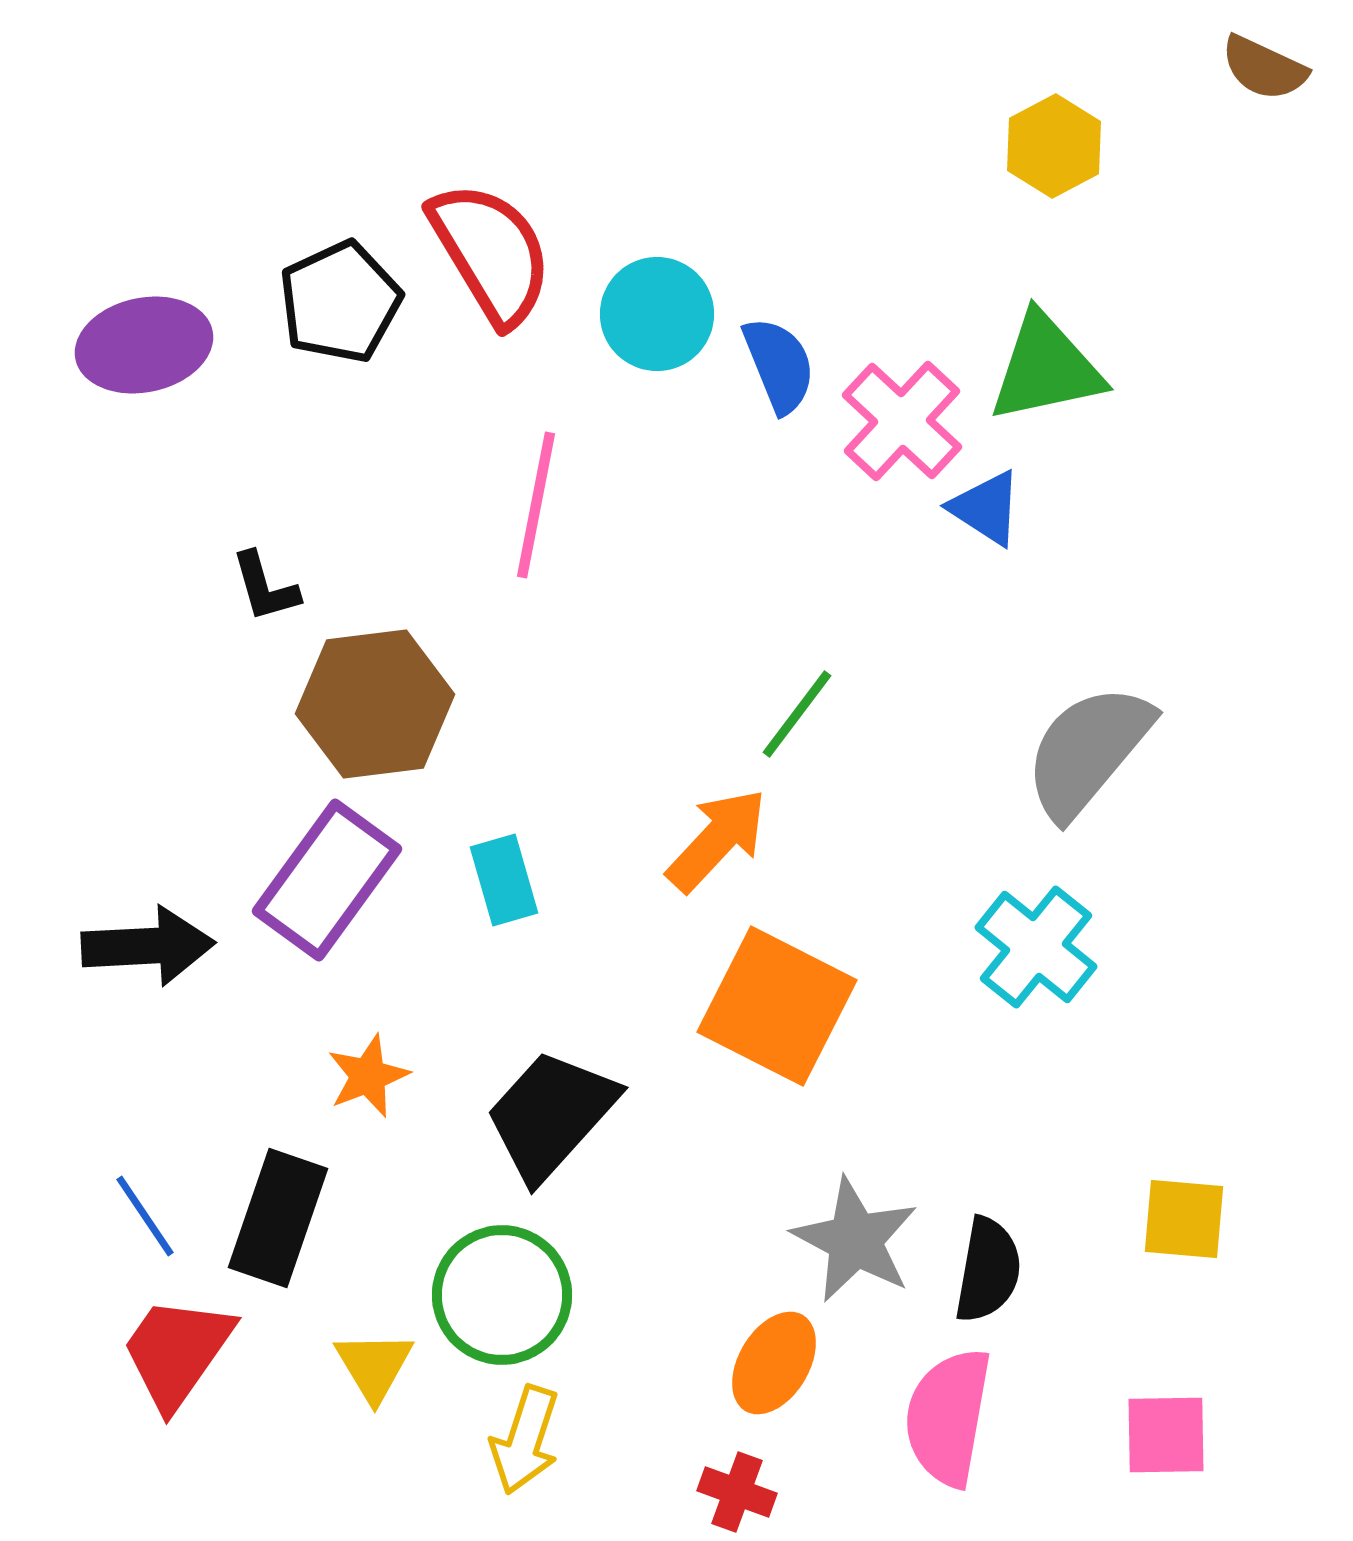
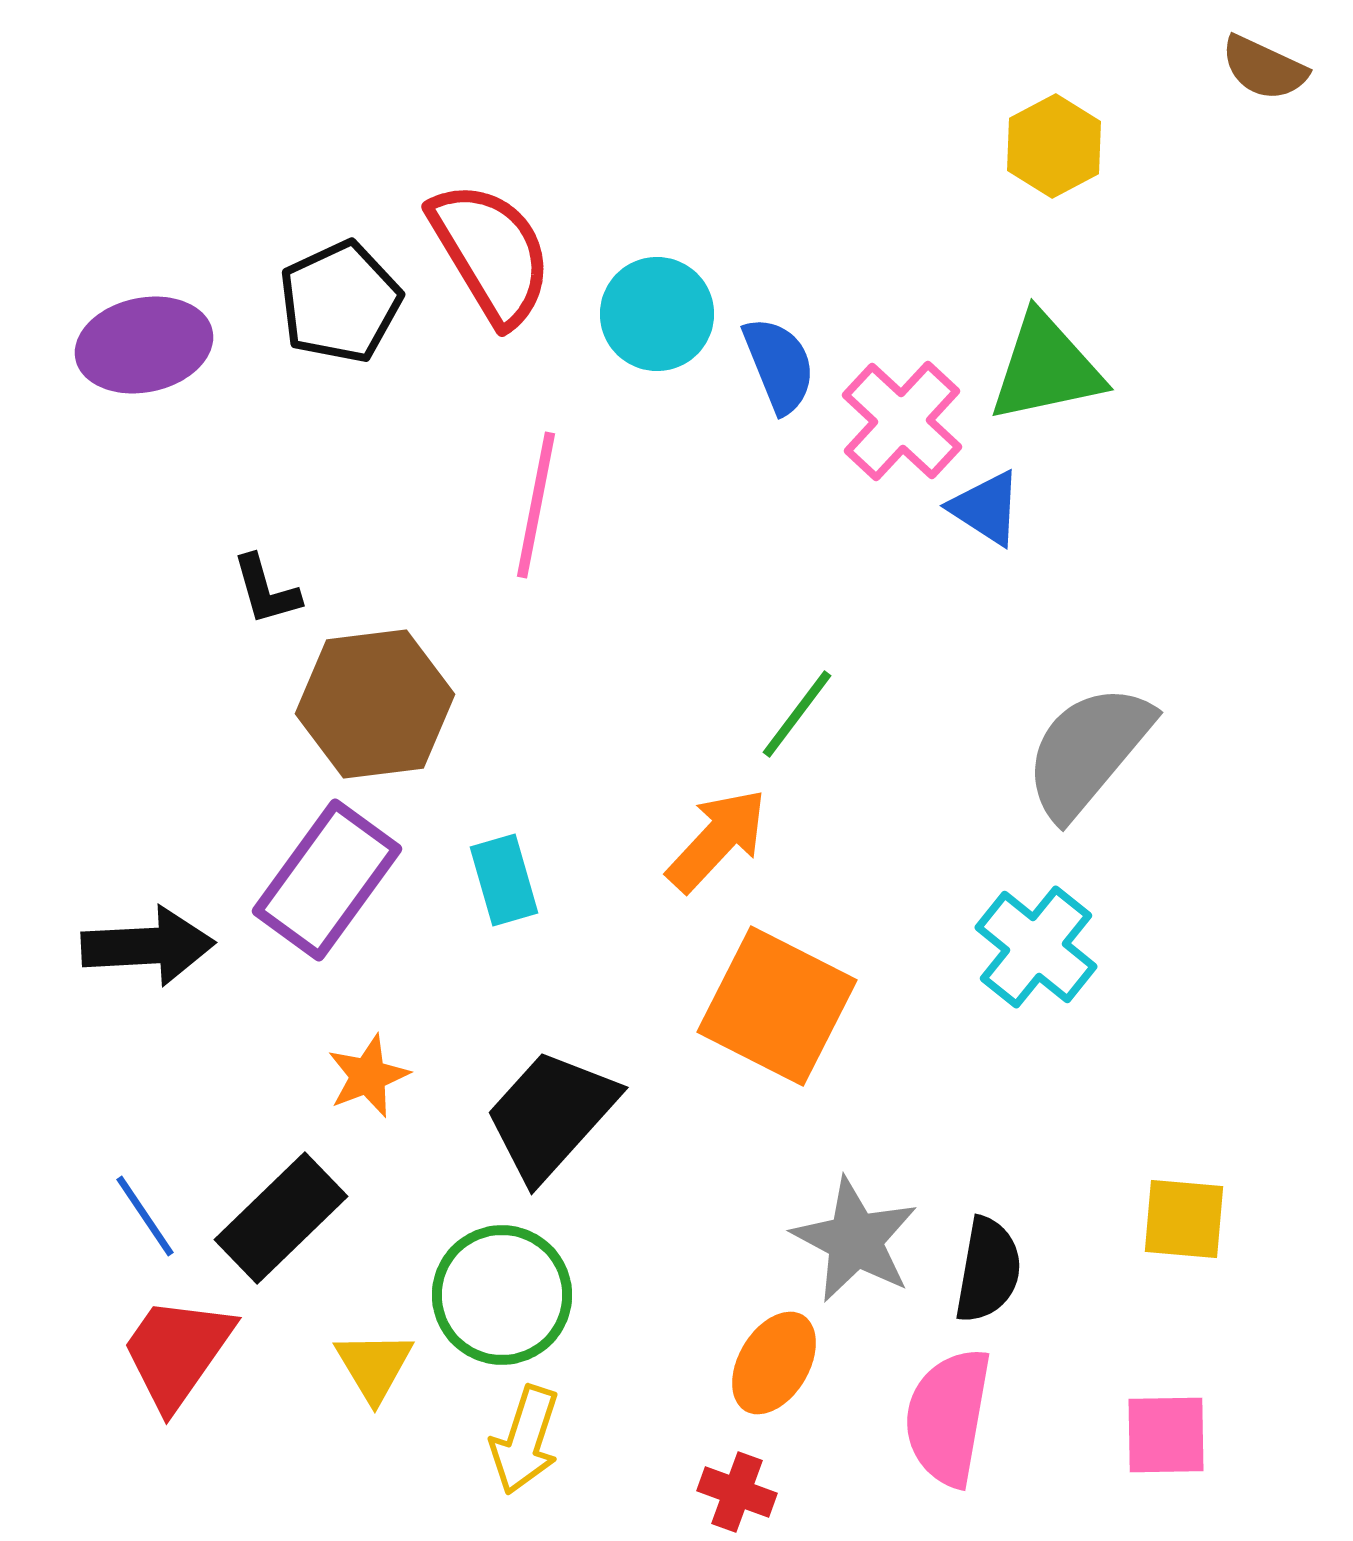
black L-shape: moved 1 px right, 3 px down
black rectangle: moved 3 px right; rotated 27 degrees clockwise
